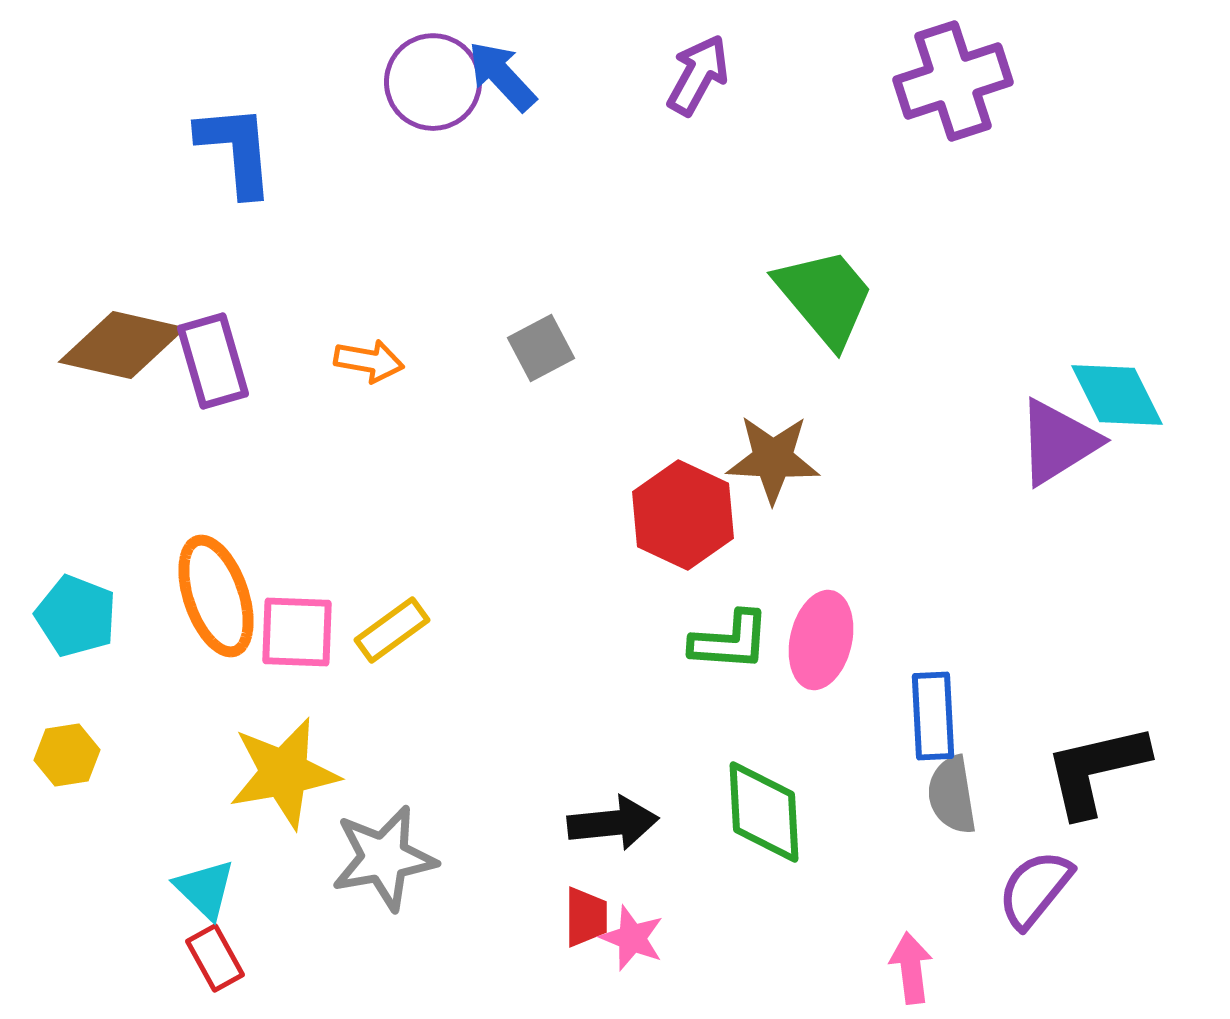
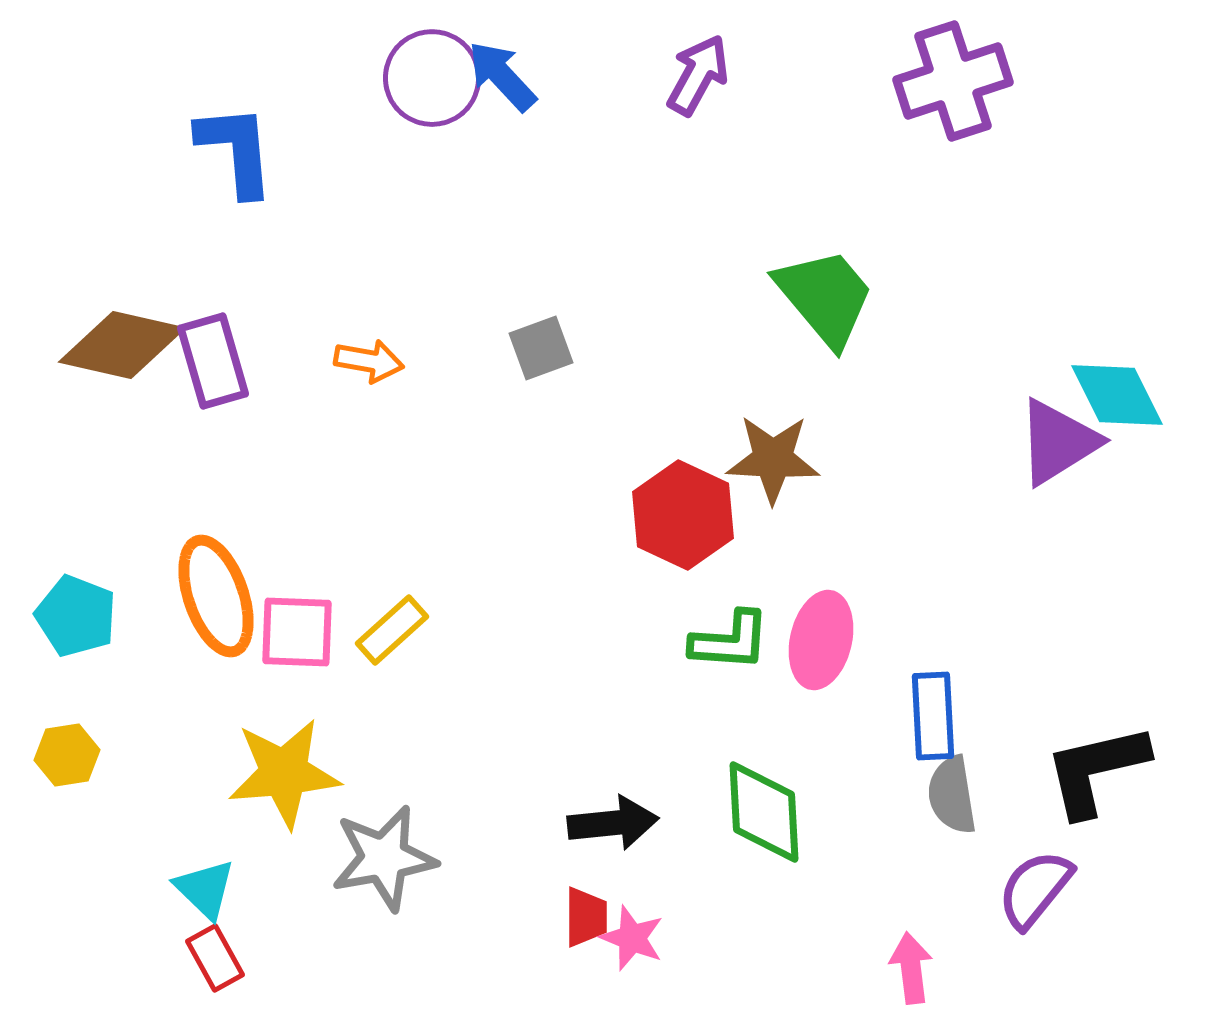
purple circle: moved 1 px left, 4 px up
gray square: rotated 8 degrees clockwise
yellow rectangle: rotated 6 degrees counterclockwise
yellow star: rotated 5 degrees clockwise
